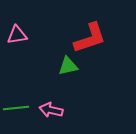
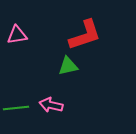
red L-shape: moved 5 px left, 3 px up
pink arrow: moved 5 px up
